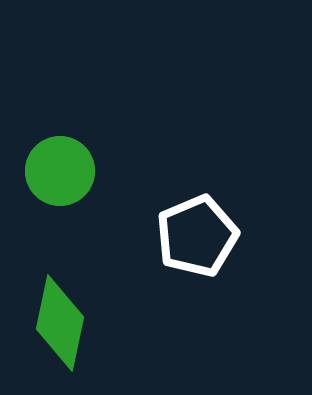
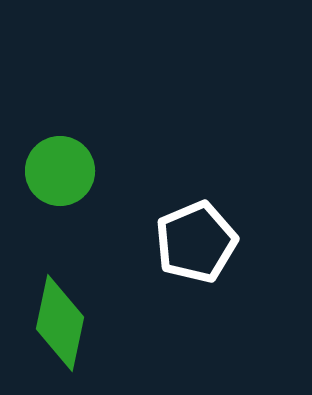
white pentagon: moved 1 px left, 6 px down
